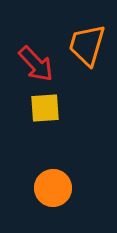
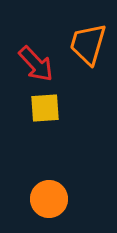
orange trapezoid: moved 1 px right, 1 px up
orange circle: moved 4 px left, 11 px down
